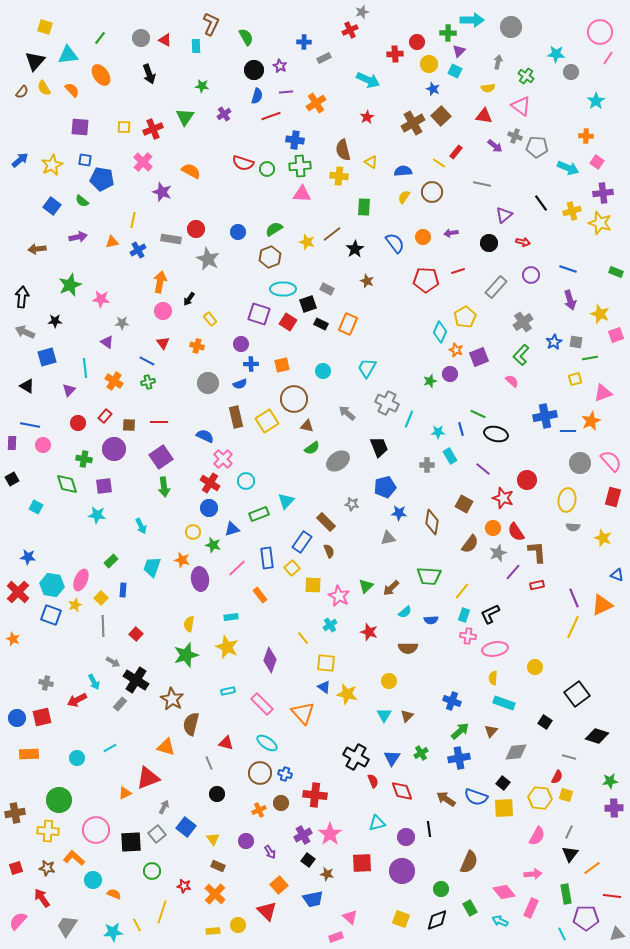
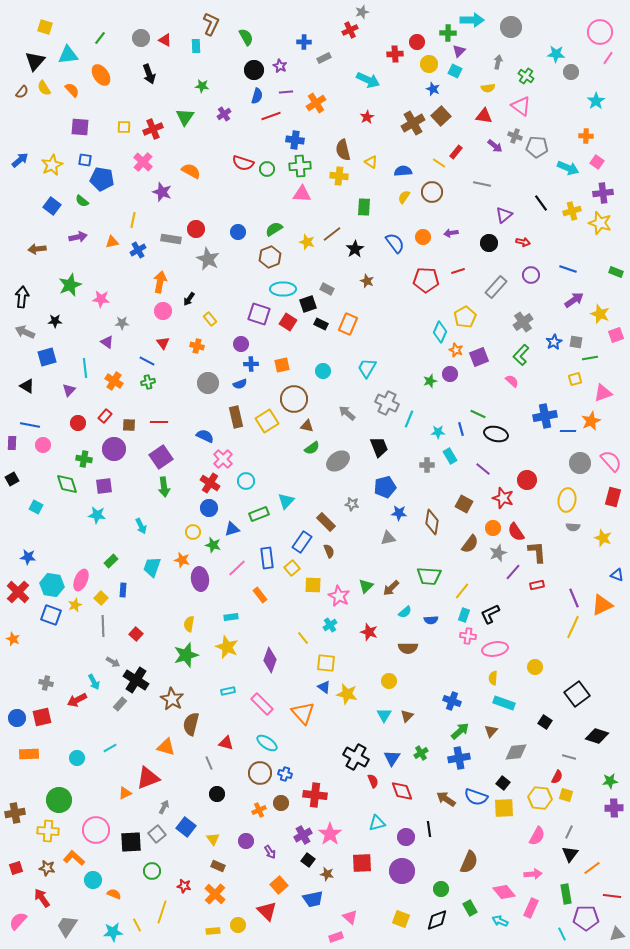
purple arrow at (570, 300): moved 4 px right; rotated 108 degrees counterclockwise
